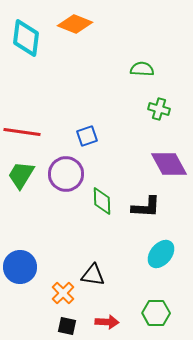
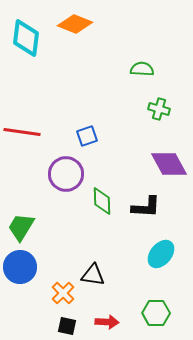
green trapezoid: moved 52 px down
